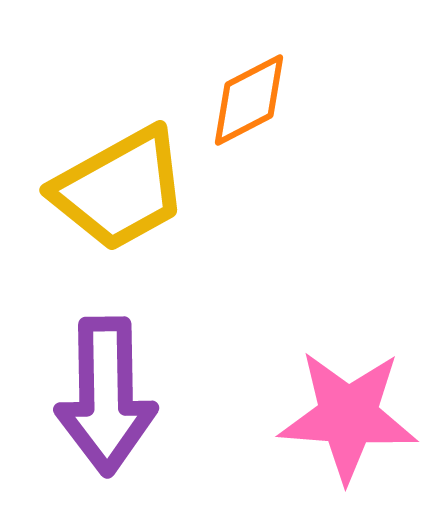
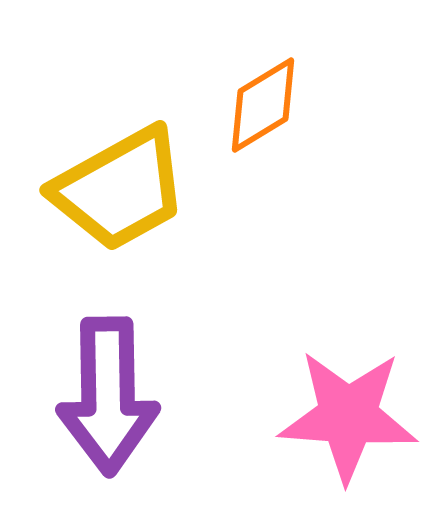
orange diamond: moved 14 px right, 5 px down; rotated 4 degrees counterclockwise
purple arrow: moved 2 px right
